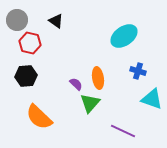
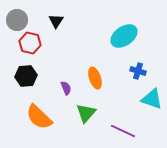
black triangle: rotated 28 degrees clockwise
orange ellipse: moved 3 px left; rotated 10 degrees counterclockwise
purple semicircle: moved 10 px left, 4 px down; rotated 24 degrees clockwise
green triangle: moved 4 px left, 10 px down
